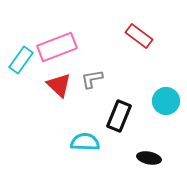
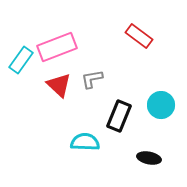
cyan circle: moved 5 px left, 4 px down
